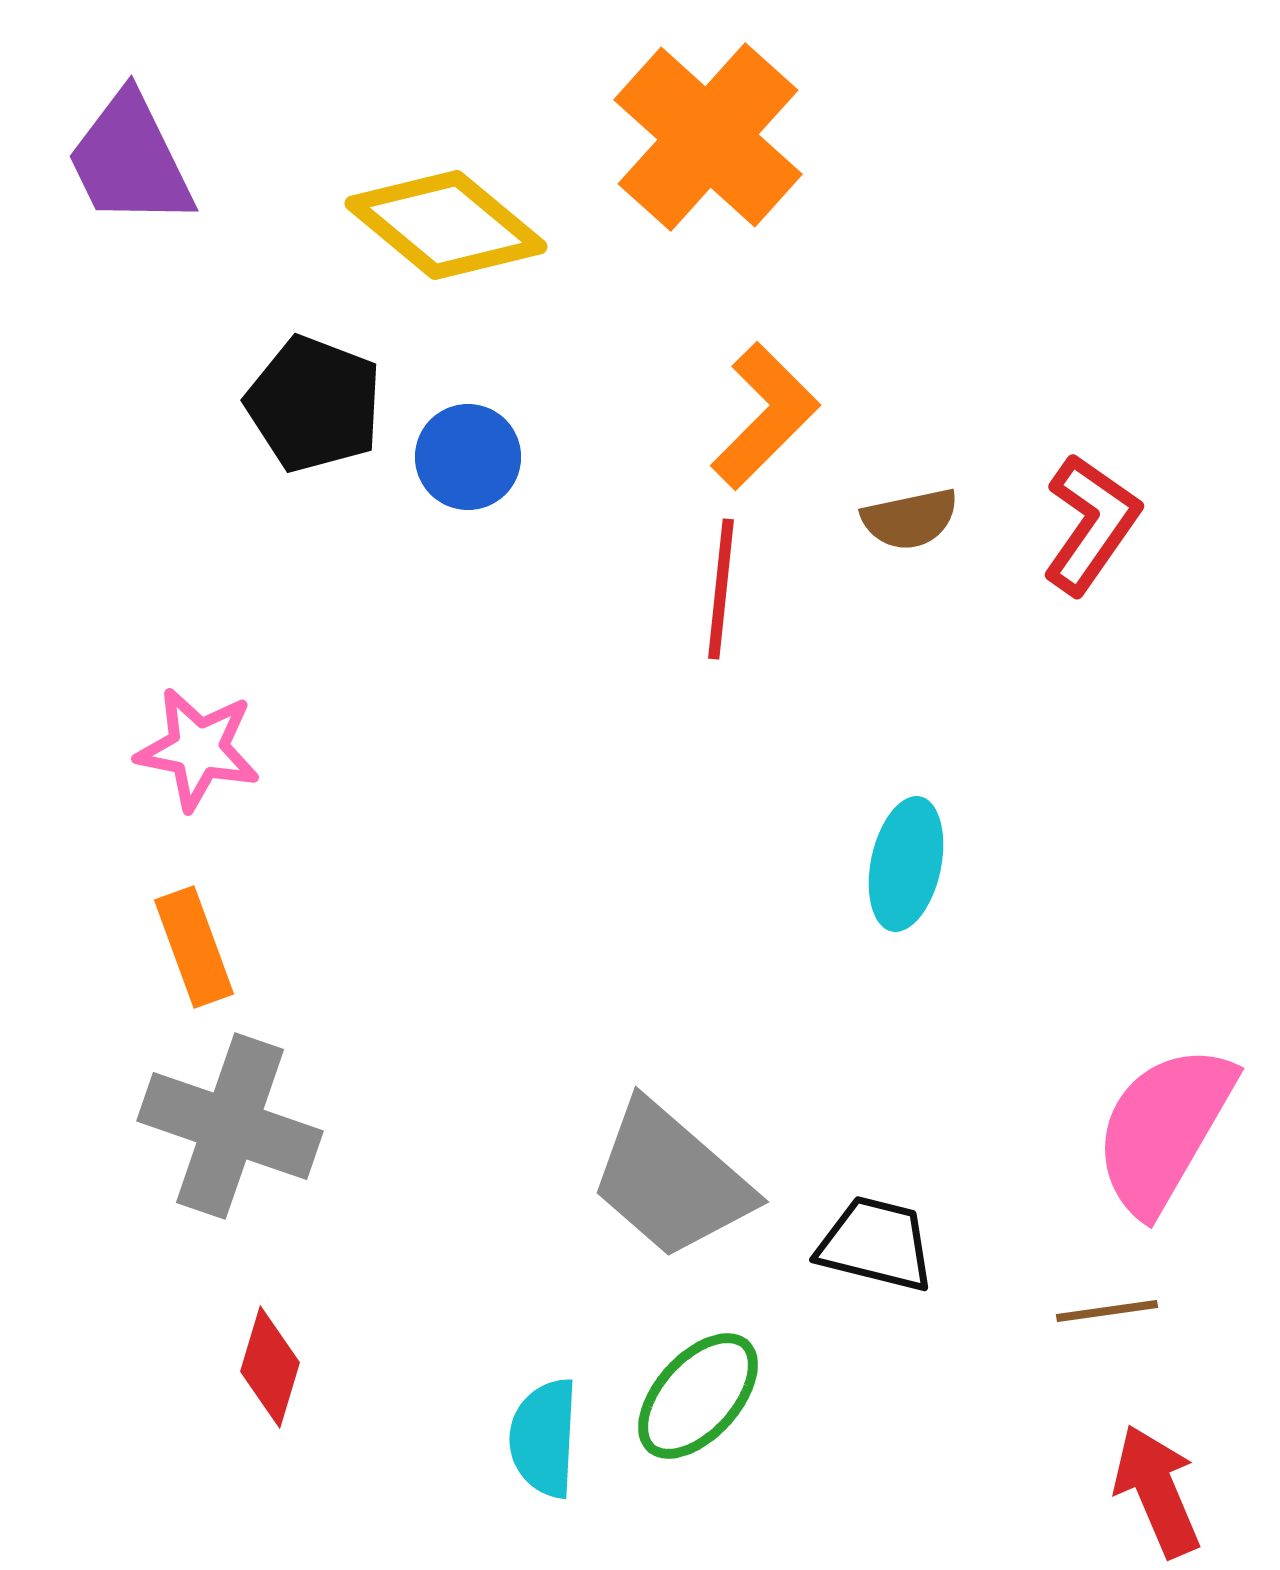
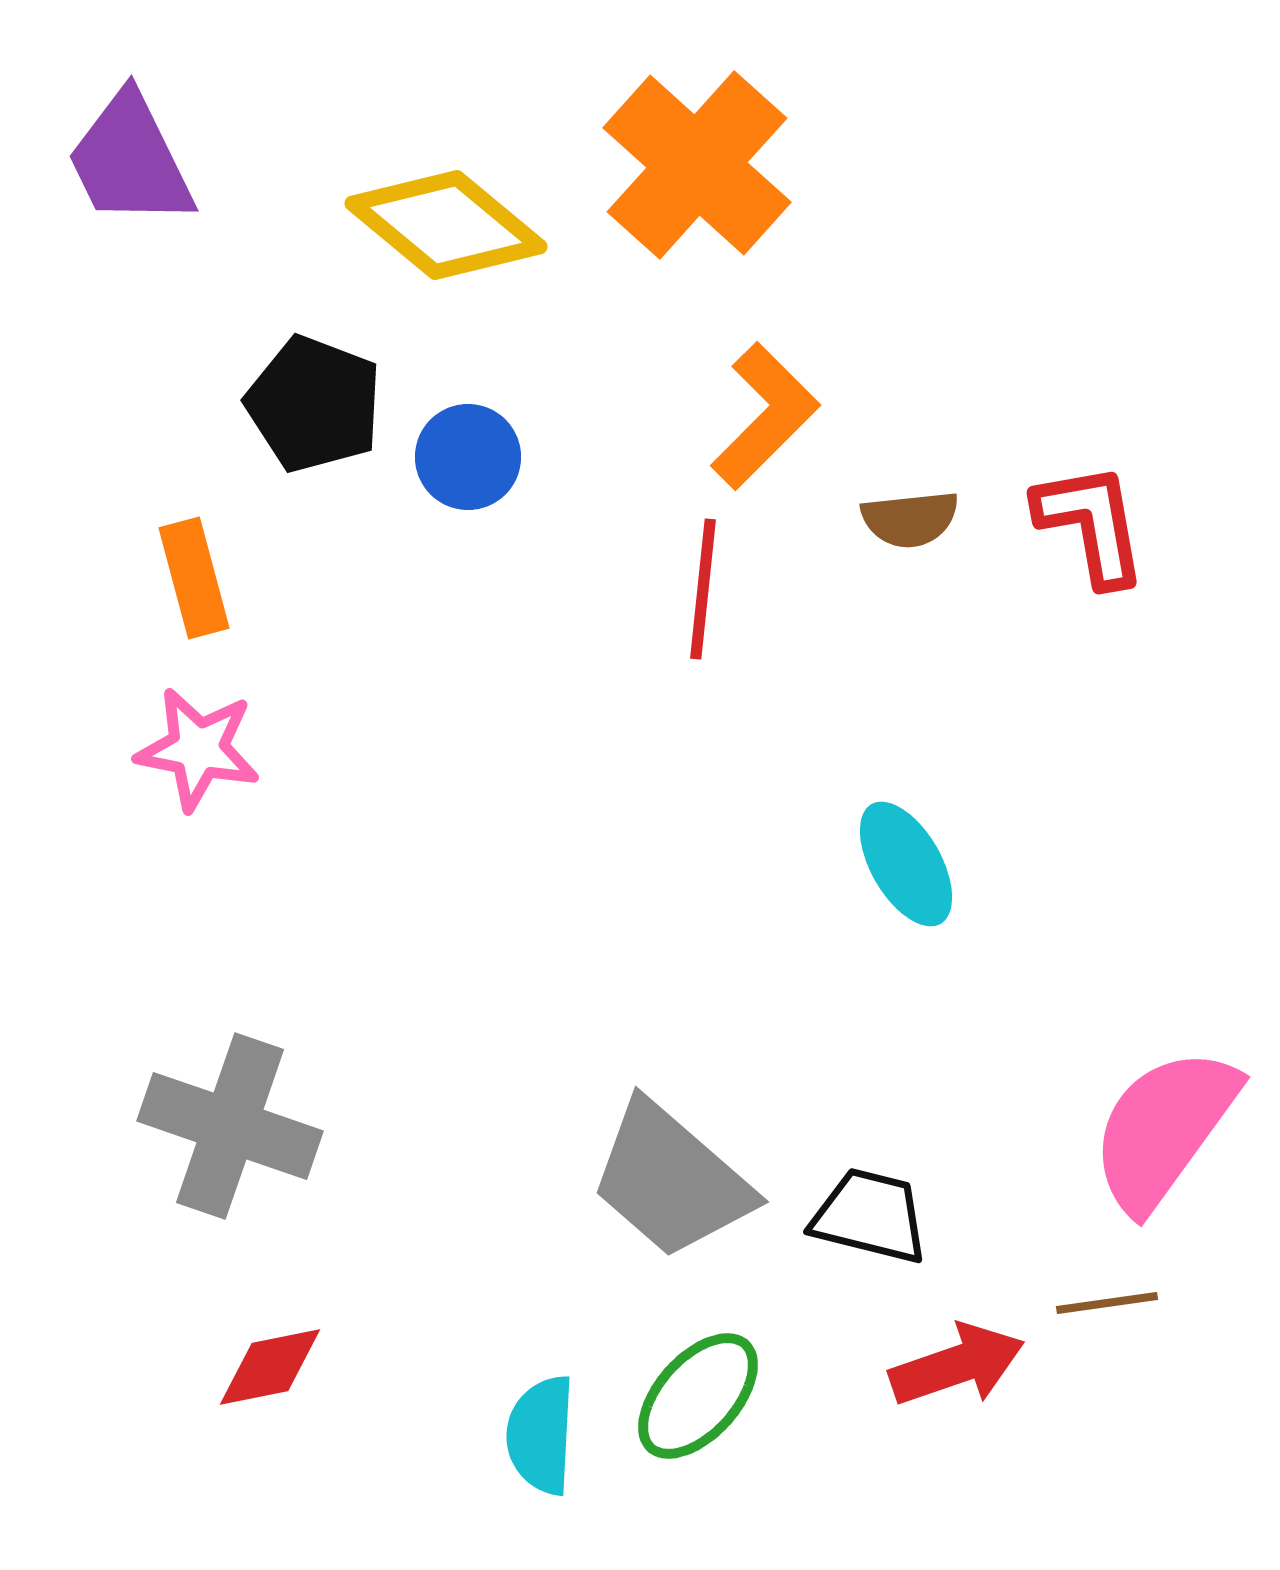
orange cross: moved 11 px left, 28 px down
brown semicircle: rotated 6 degrees clockwise
red L-shape: rotated 45 degrees counterclockwise
red line: moved 18 px left
cyan ellipse: rotated 42 degrees counterclockwise
orange rectangle: moved 369 px up; rotated 5 degrees clockwise
pink semicircle: rotated 6 degrees clockwise
black trapezoid: moved 6 px left, 28 px up
brown line: moved 8 px up
red diamond: rotated 62 degrees clockwise
cyan semicircle: moved 3 px left, 3 px up
red arrow: moved 200 px left, 126 px up; rotated 94 degrees clockwise
